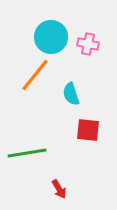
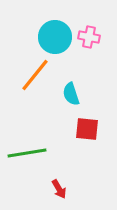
cyan circle: moved 4 px right
pink cross: moved 1 px right, 7 px up
red square: moved 1 px left, 1 px up
